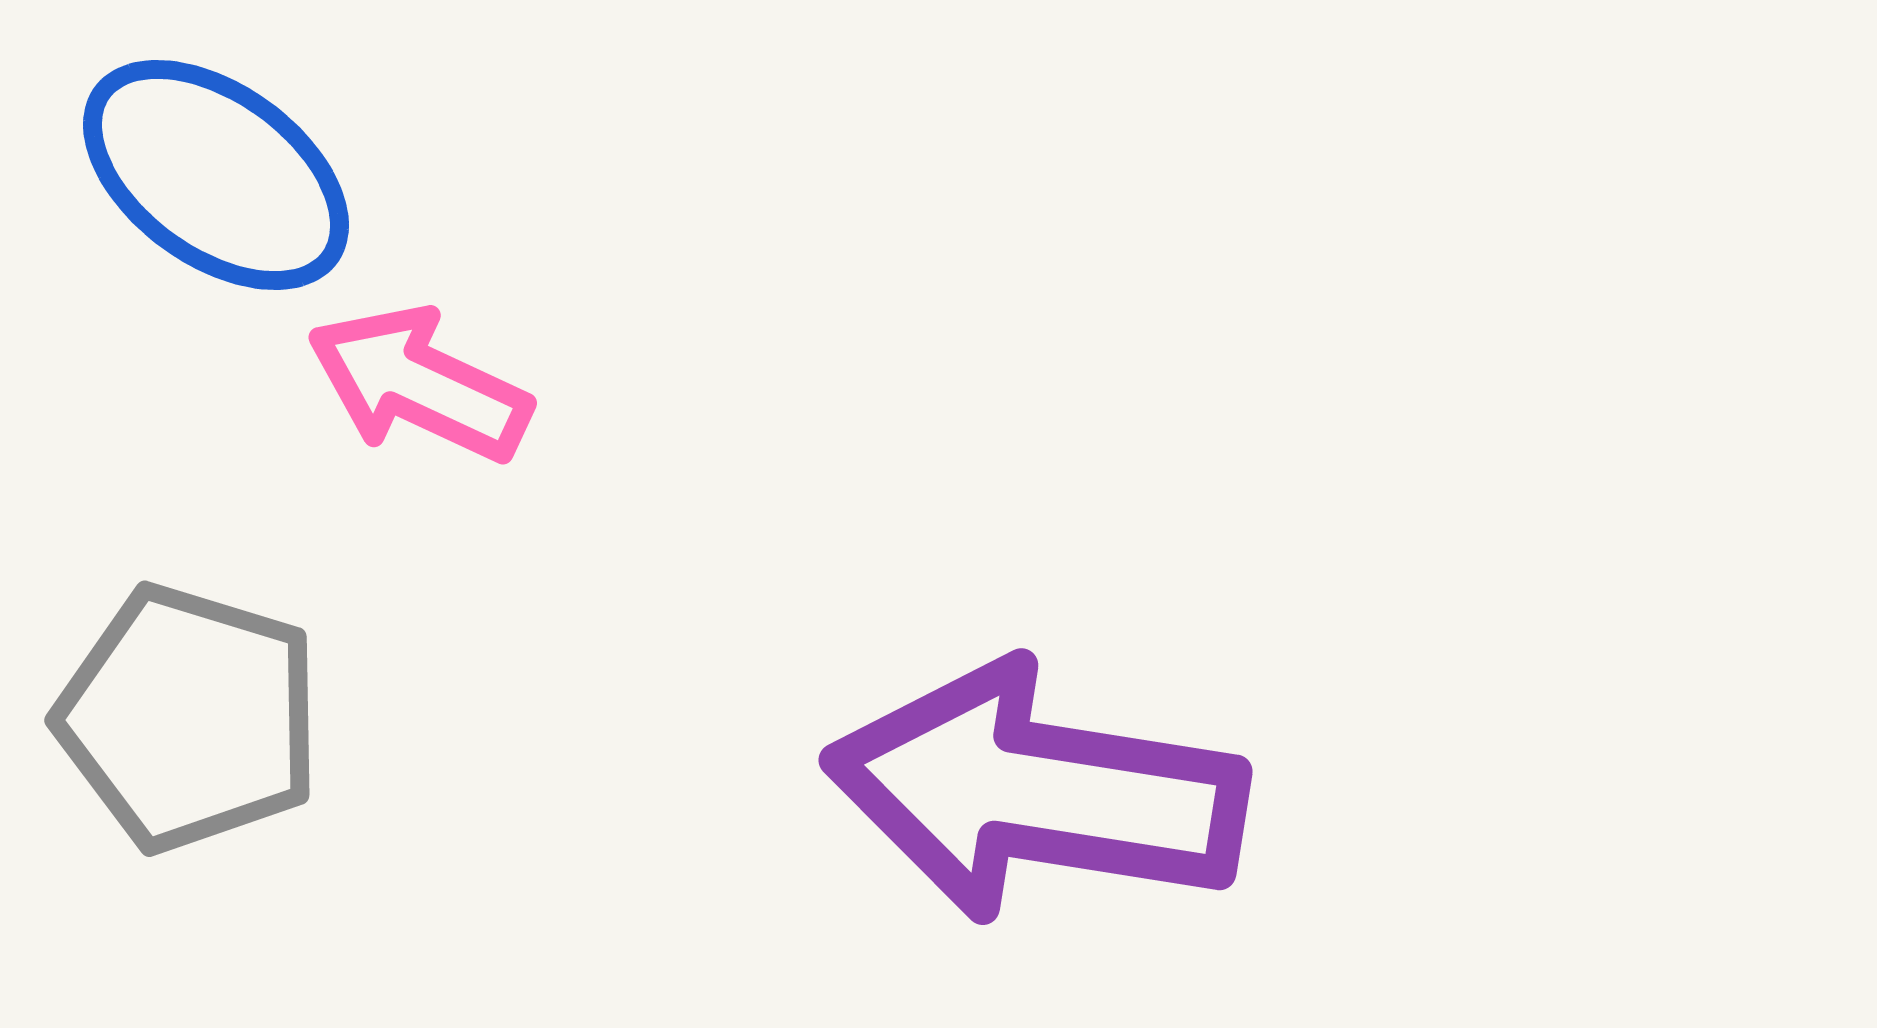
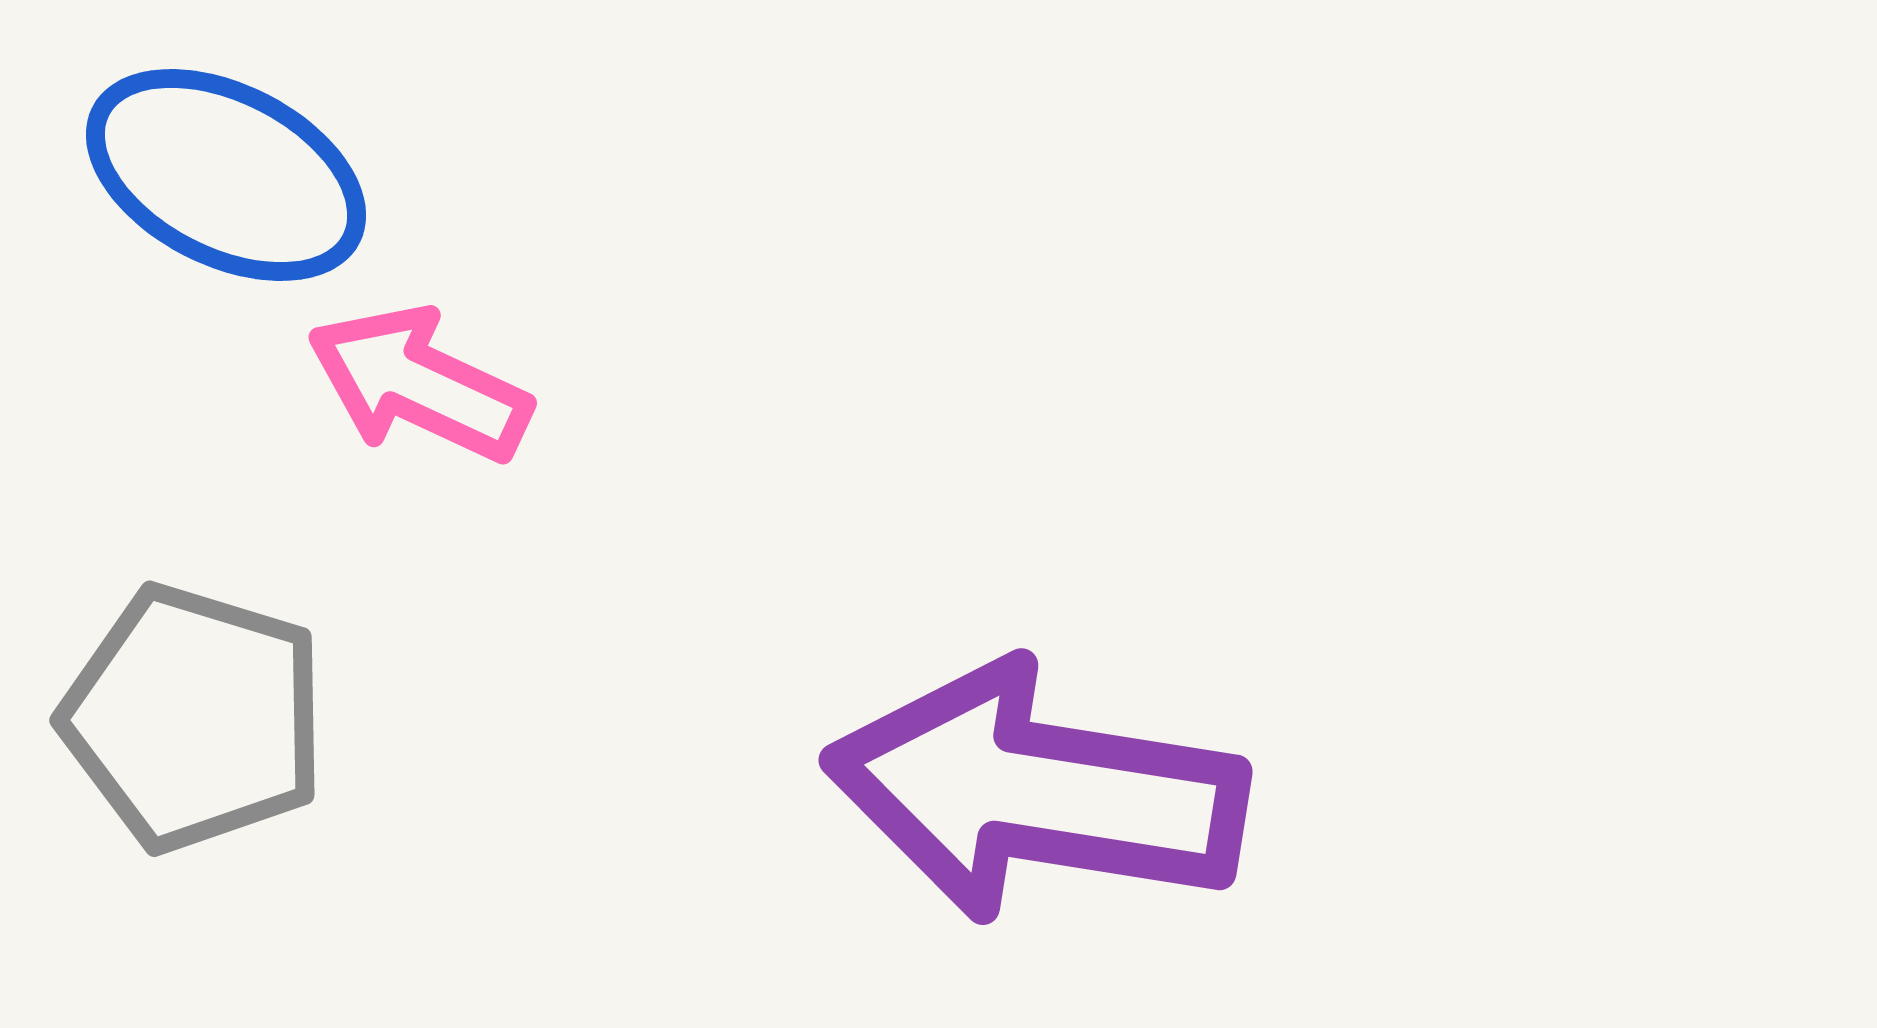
blue ellipse: moved 10 px right; rotated 9 degrees counterclockwise
gray pentagon: moved 5 px right
